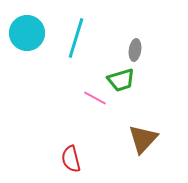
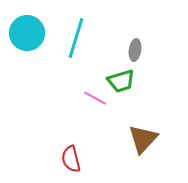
green trapezoid: moved 1 px down
